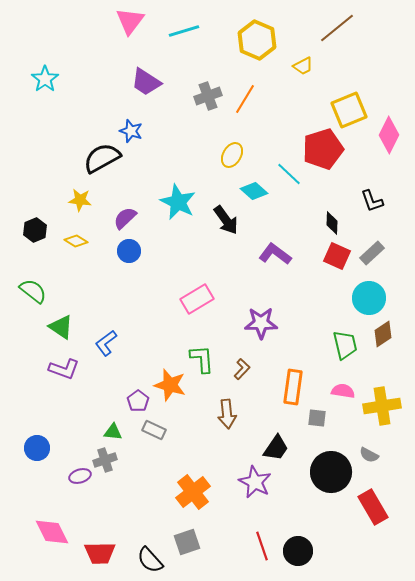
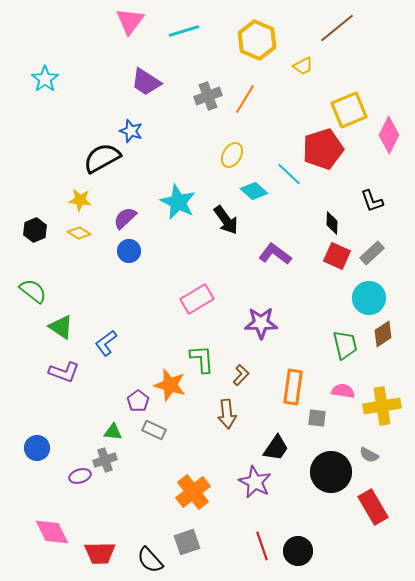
yellow diamond at (76, 241): moved 3 px right, 8 px up
purple L-shape at (64, 369): moved 3 px down
brown L-shape at (242, 369): moved 1 px left, 6 px down
